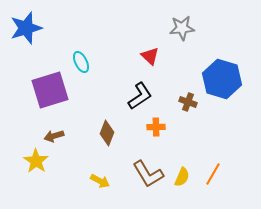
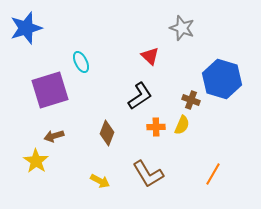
gray star: rotated 25 degrees clockwise
brown cross: moved 3 px right, 2 px up
yellow semicircle: moved 52 px up
